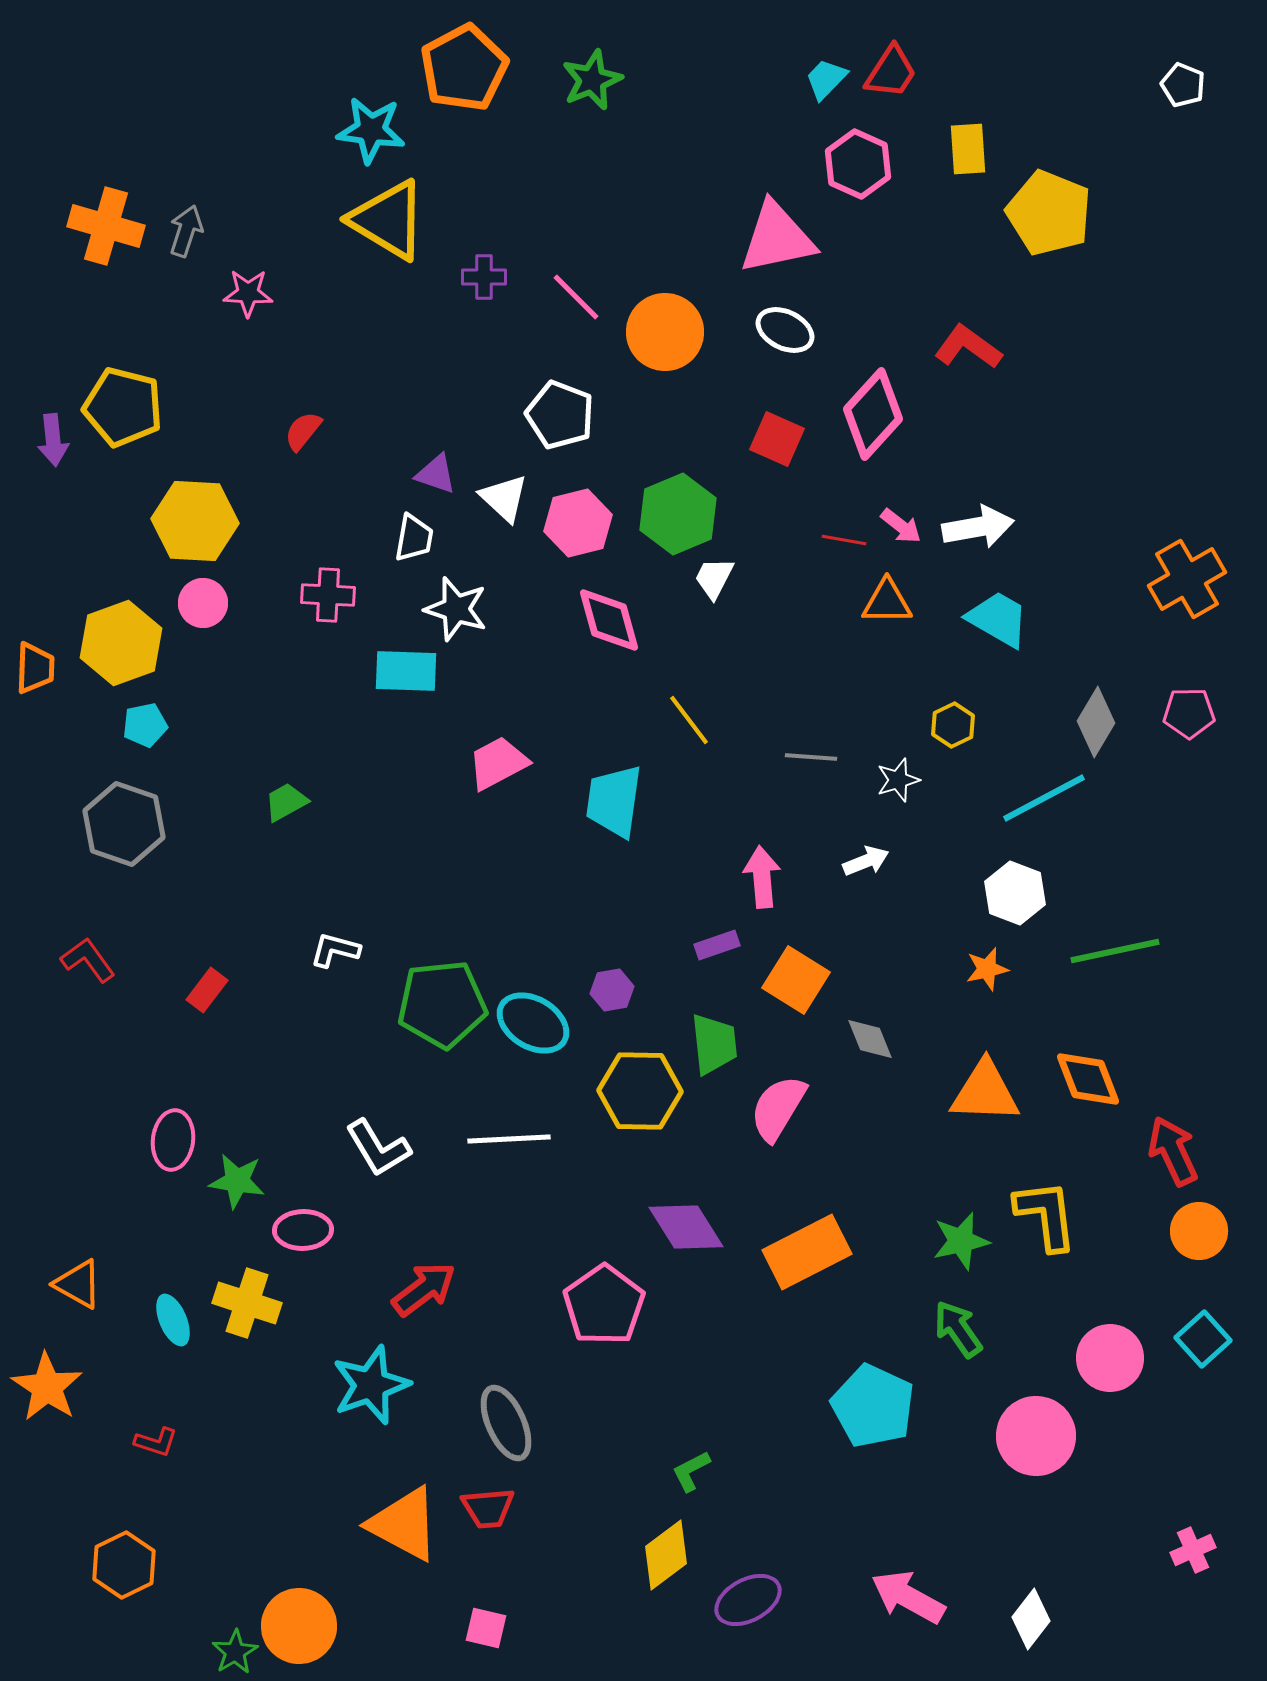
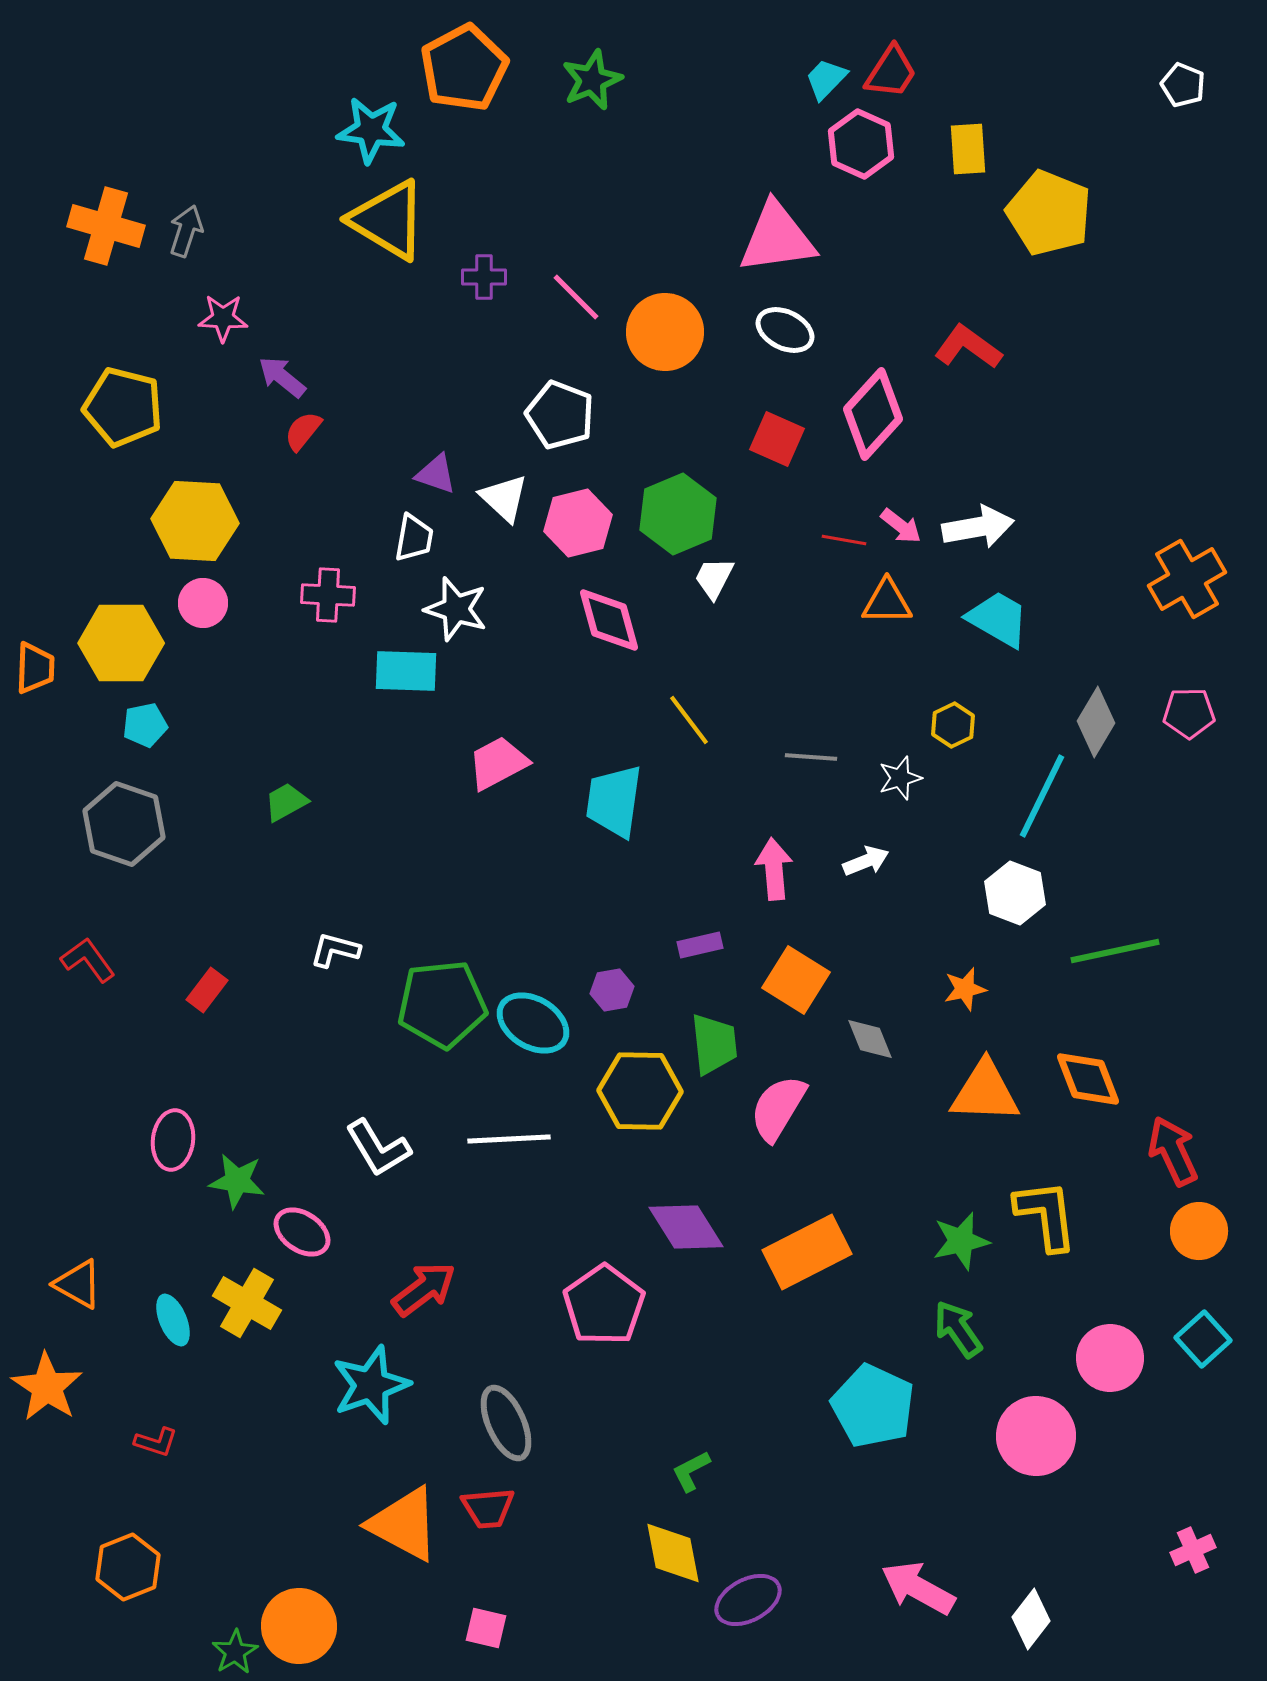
pink hexagon at (858, 164): moved 3 px right, 20 px up
pink triangle at (777, 238): rotated 4 degrees clockwise
pink star at (248, 293): moved 25 px left, 25 px down
purple arrow at (53, 440): moved 229 px right, 63 px up; rotated 135 degrees clockwise
yellow hexagon at (121, 643): rotated 20 degrees clockwise
white star at (898, 780): moved 2 px right, 2 px up
cyan line at (1044, 798): moved 2 px left, 2 px up; rotated 36 degrees counterclockwise
pink arrow at (762, 877): moved 12 px right, 8 px up
purple rectangle at (717, 945): moved 17 px left; rotated 6 degrees clockwise
orange star at (987, 969): moved 22 px left, 20 px down
pink ellipse at (303, 1230): moved 1 px left, 2 px down; rotated 36 degrees clockwise
yellow cross at (247, 1303): rotated 12 degrees clockwise
yellow diamond at (666, 1555): moved 7 px right, 2 px up; rotated 64 degrees counterclockwise
orange hexagon at (124, 1565): moved 4 px right, 2 px down; rotated 4 degrees clockwise
pink arrow at (908, 1597): moved 10 px right, 9 px up
